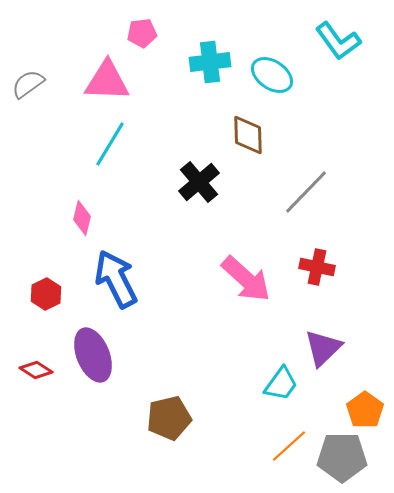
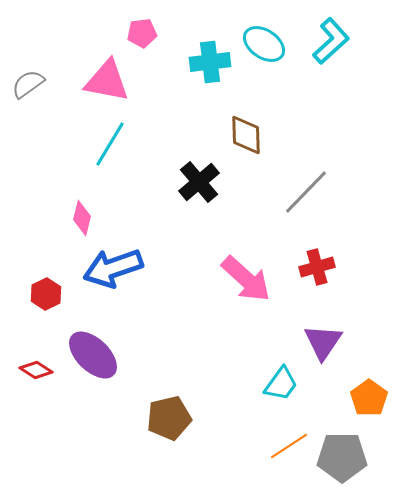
cyan L-shape: moved 7 px left; rotated 96 degrees counterclockwise
cyan ellipse: moved 8 px left, 31 px up
pink triangle: rotated 9 degrees clockwise
brown diamond: moved 2 px left
red cross: rotated 28 degrees counterclockwise
blue arrow: moved 3 px left, 11 px up; rotated 82 degrees counterclockwise
purple triangle: moved 6 px up; rotated 12 degrees counterclockwise
purple ellipse: rotated 24 degrees counterclockwise
orange pentagon: moved 4 px right, 12 px up
orange line: rotated 9 degrees clockwise
